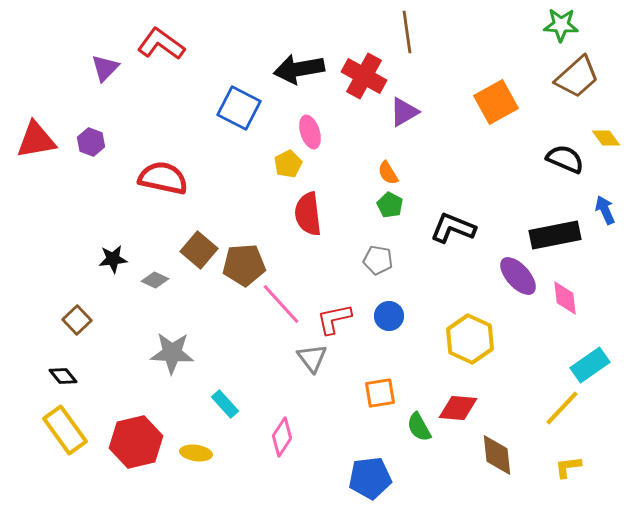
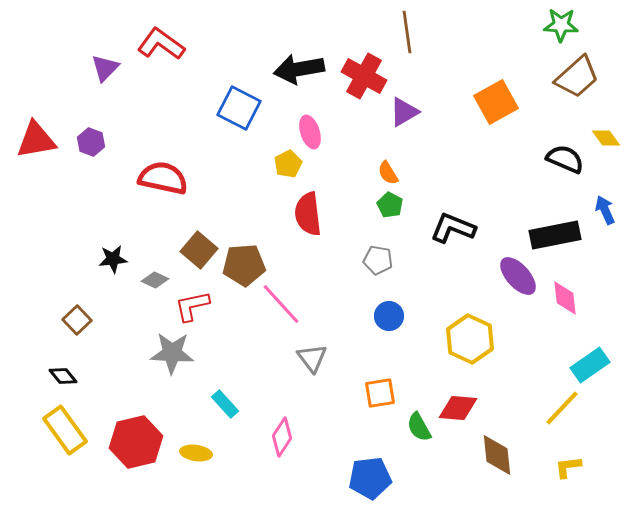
red L-shape at (334, 319): moved 142 px left, 13 px up
